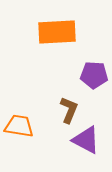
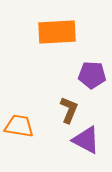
purple pentagon: moved 2 px left
